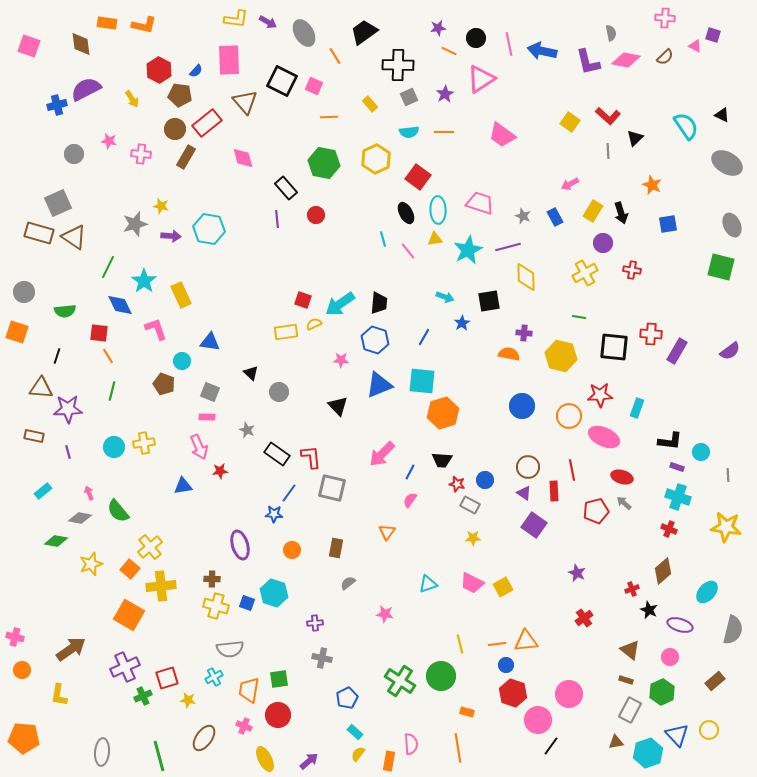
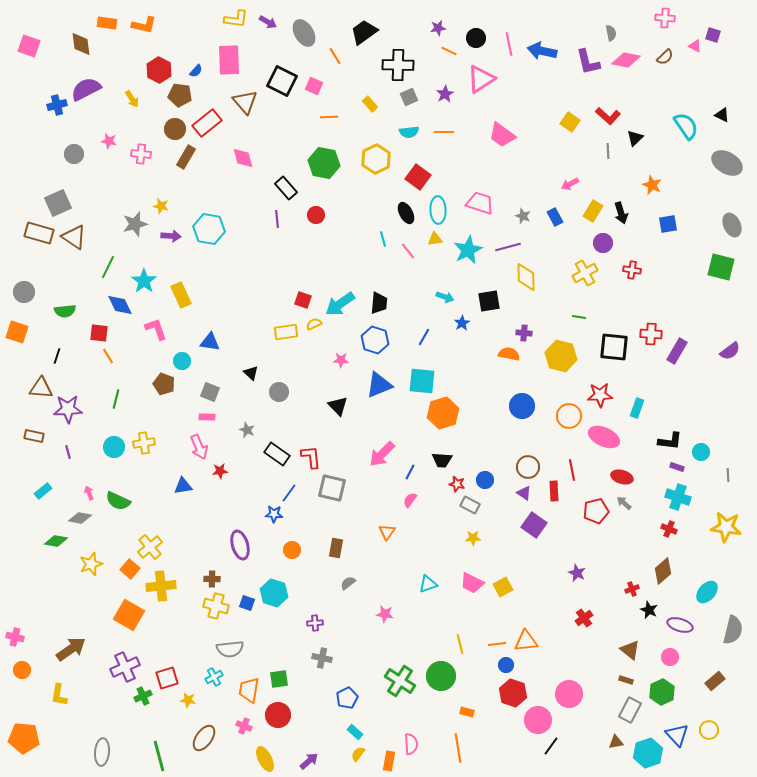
green line at (112, 391): moved 4 px right, 8 px down
green semicircle at (118, 511): moved 10 px up; rotated 25 degrees counterclockwise
